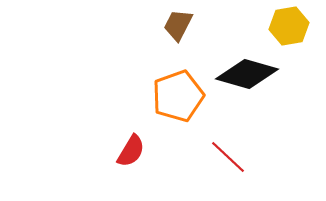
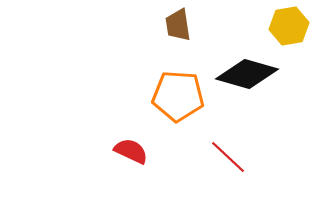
brown trapezoid: rotated 36 degrees counterclockwise
orange pentagon: rotated 24 degrees clockwise
red semicircle: rotated 96 degrees counterclockwise
